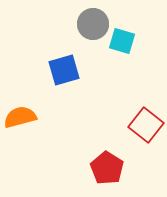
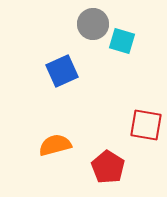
blue square: moved 2 px left, 1 px down; rotated 8 degrees counterclockwise
orange semicircle: moved 35 px right, 28 px down
red square: rotated 28 degrees counterclockwise
red pentagon: moved 1 px right, 1 px up
